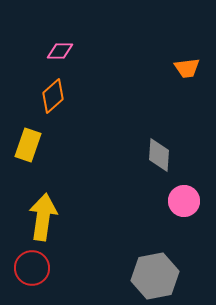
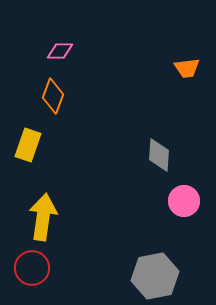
orange diamond: rotated 28 degrees counterclockwise
